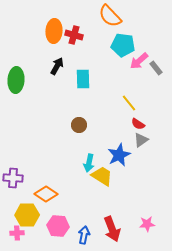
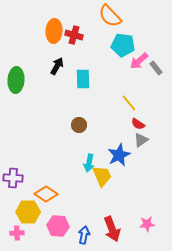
yellow trapezoid: rotated 35 degrees clockwise
yellow hexagon: moved 1 px right, 3 px up
